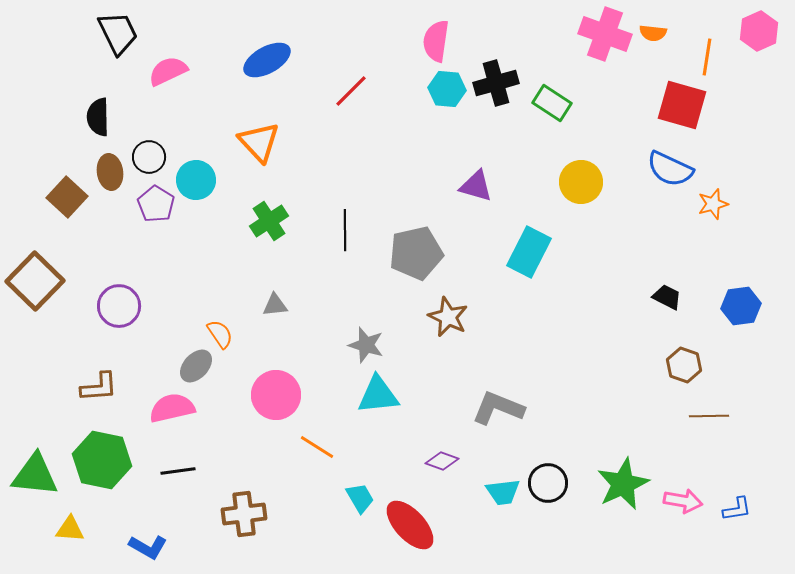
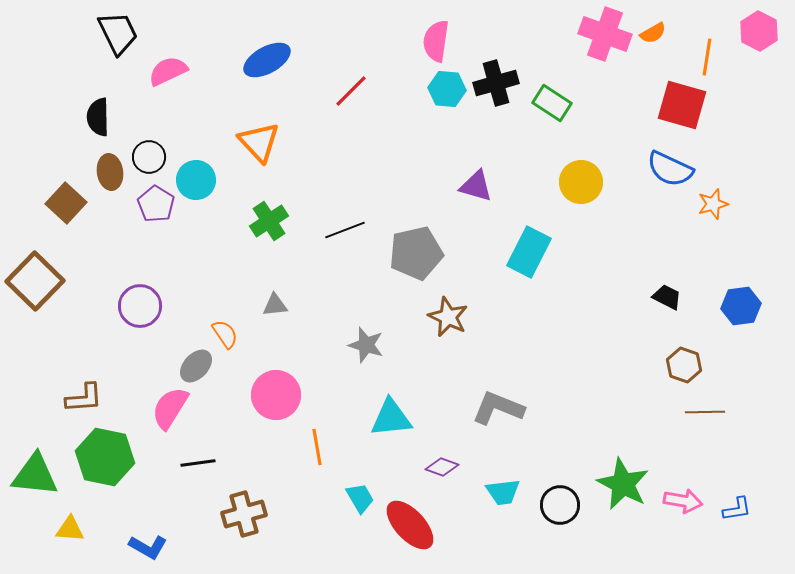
pink hexagon at (759, 31): rotated 9 degrees counterclockwise
orange semicircle at (653, 33): rotated 36 degrees counterclockwise
brown square at (67, 197): moved 1 px left, 6 px down
black line at (345, 230): rotated 69 degrees clockwise
purple circle at (119, 306): moved 21 px right
orange semicircle at (220, 334): moved 5 px right
brown L-shape at (99, 387): moved 15 px left, 11 px down
cyan triangle at (378, 395): moved 13 px right, 23 px down
pink semicircle at (172, 408): moved 2 px left; rotated 45 degrees counterclockwise
brown line at (709, 416): moved 4 px left, 4 px up
orange line at (317, 447): rotated 48 degrees clockwise
green hexagon at (102, 460): moved 3 px right, 3 px up
purple diamond at (442, 461): moved 6 px down
black line at (178, 471): moved 20 px right, 8 px up
black circle at (548, 483): moved 12 px right, 22 px down
green star at (623, 484): rotated 20 degrees counterclockwise
brown cross at (244, 514): rotated 9 degrees counterclockwise
